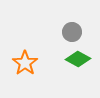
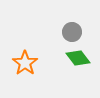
green diamond: moved 1 px up; rotated 25 degrees clockwise
